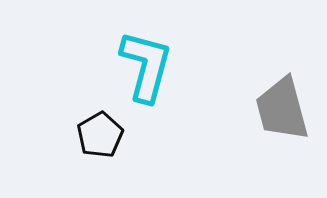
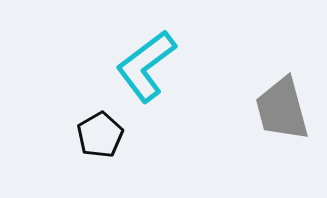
cyan L-shape: rotated 142 degrees counterclockwise
